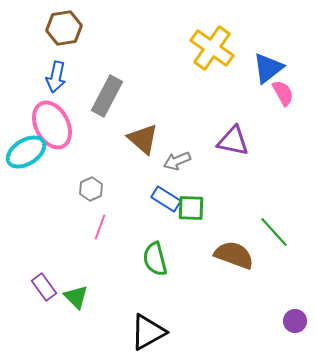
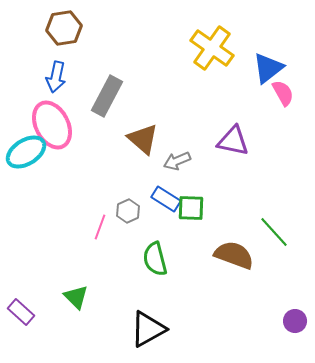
gray hexagon: moved 37 px right, 22 px down
purple rectangle: moved 23 px left, 25 px down; rotated 12 degrees counterclockwise
black triangle: moved 3 px up
